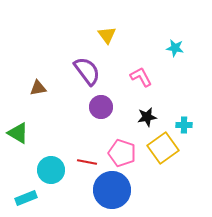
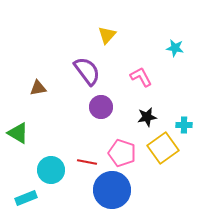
yellow triangle: rotated 18 degrees clockwise
